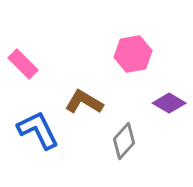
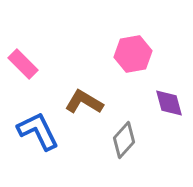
purple diamond: rotated 44 degrees clockwise
blue L-shape: moved 1 px down
gray diamond: moved 1 px up
